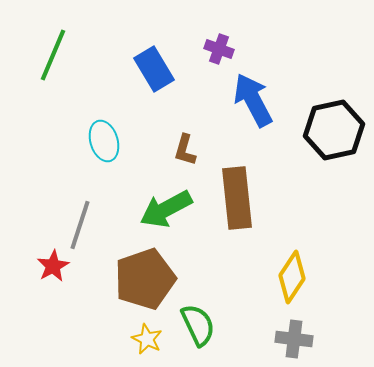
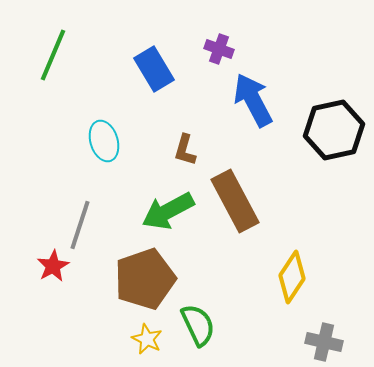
brown rectangle: moved 2 px left, 3 px down; rotated 22 degrees counterclockwise
green arrow: moved 2 px right, 2 px down
gray cross: moved 30 px right, 3 px down; rotated 6 degrees clockwise
